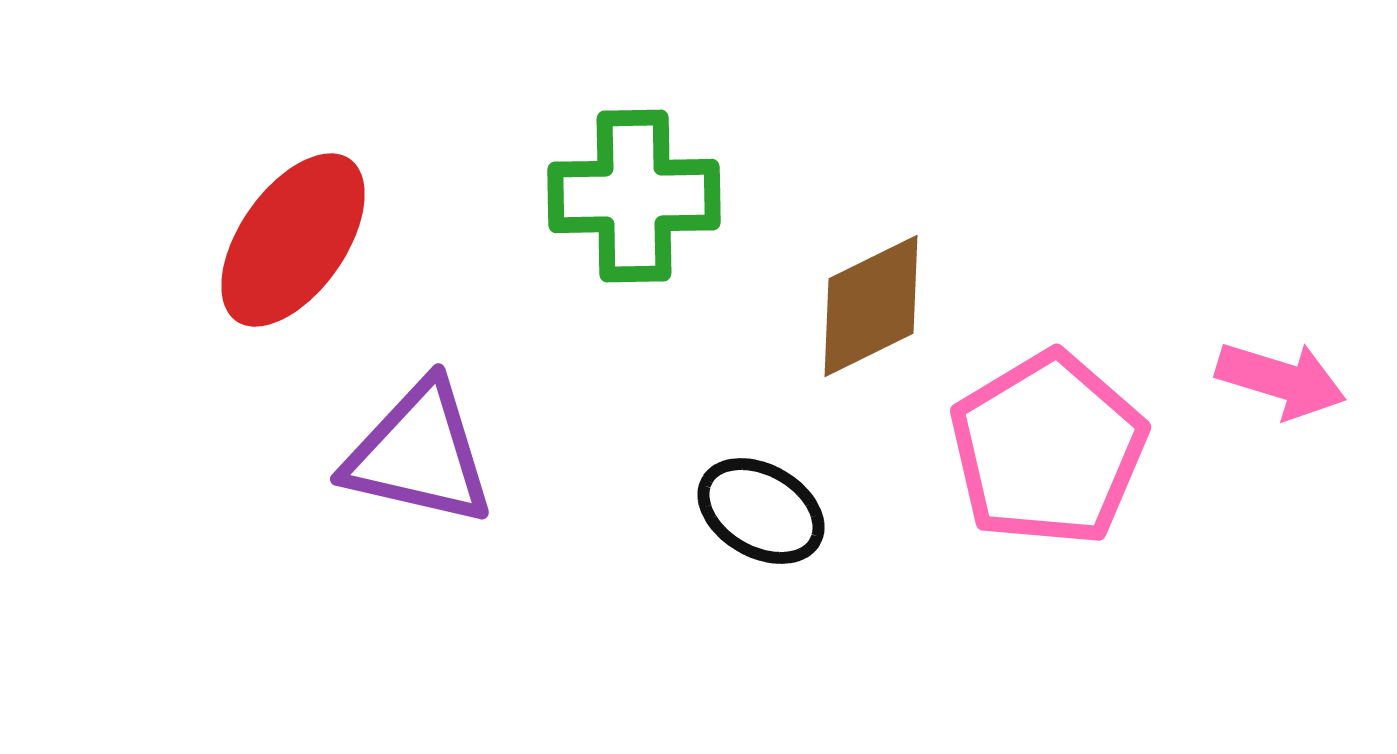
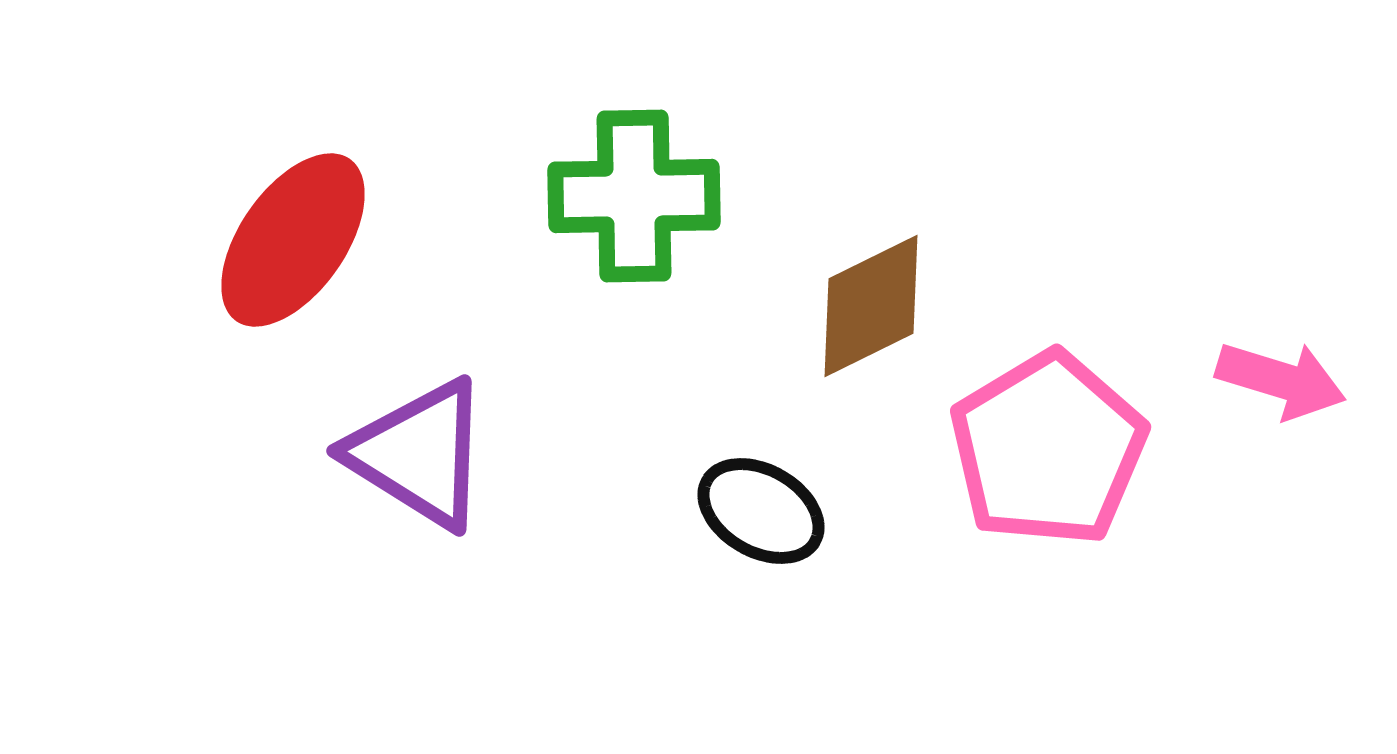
purple triangle: rotated 19 degrees clockwise
